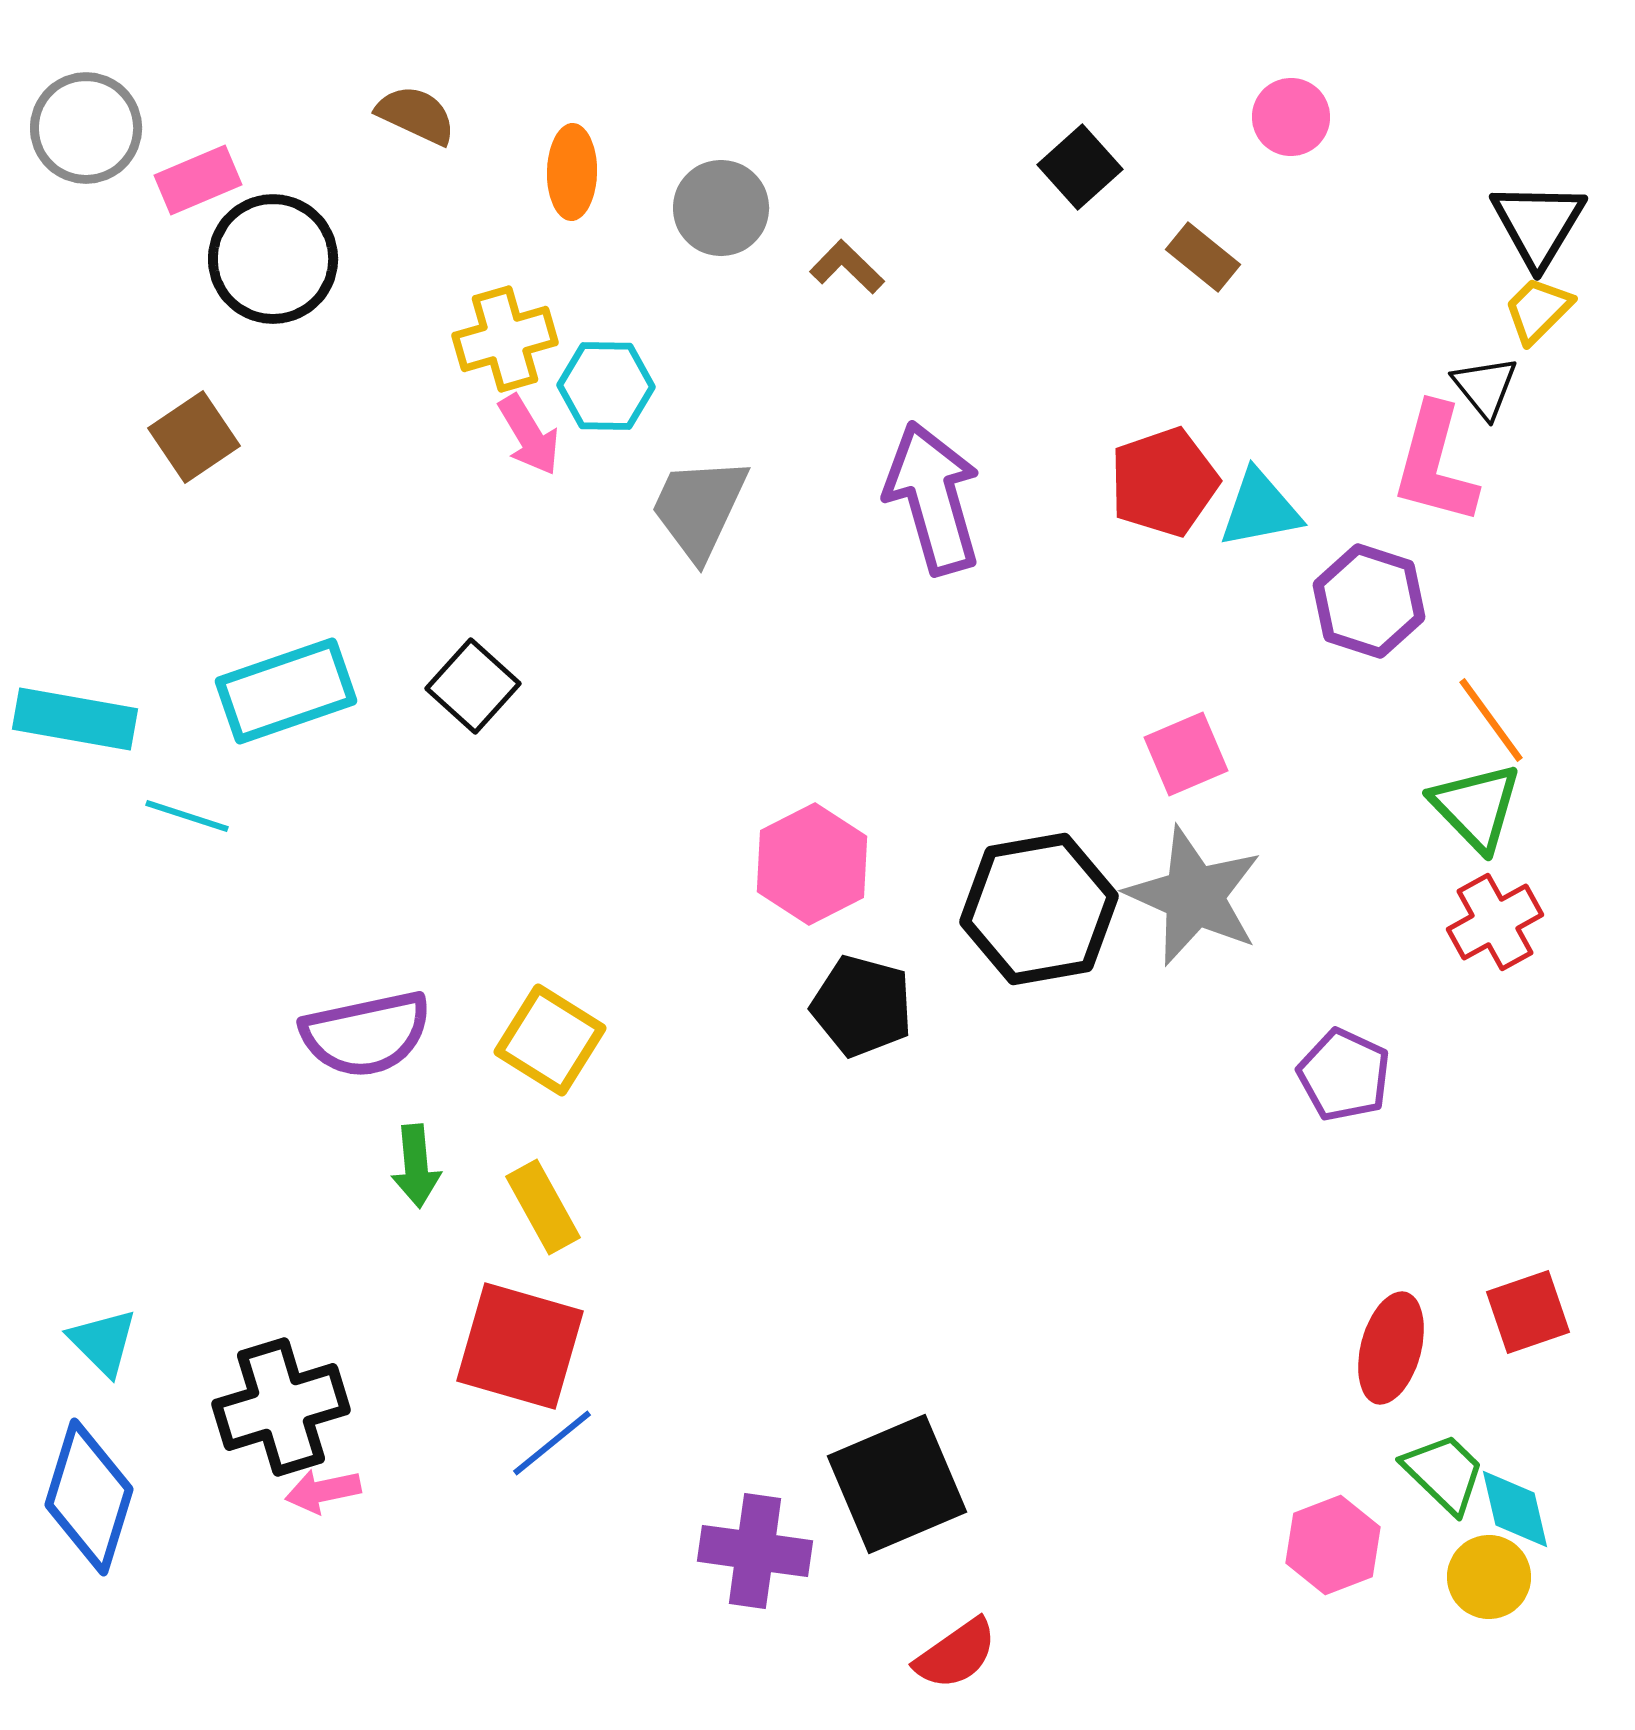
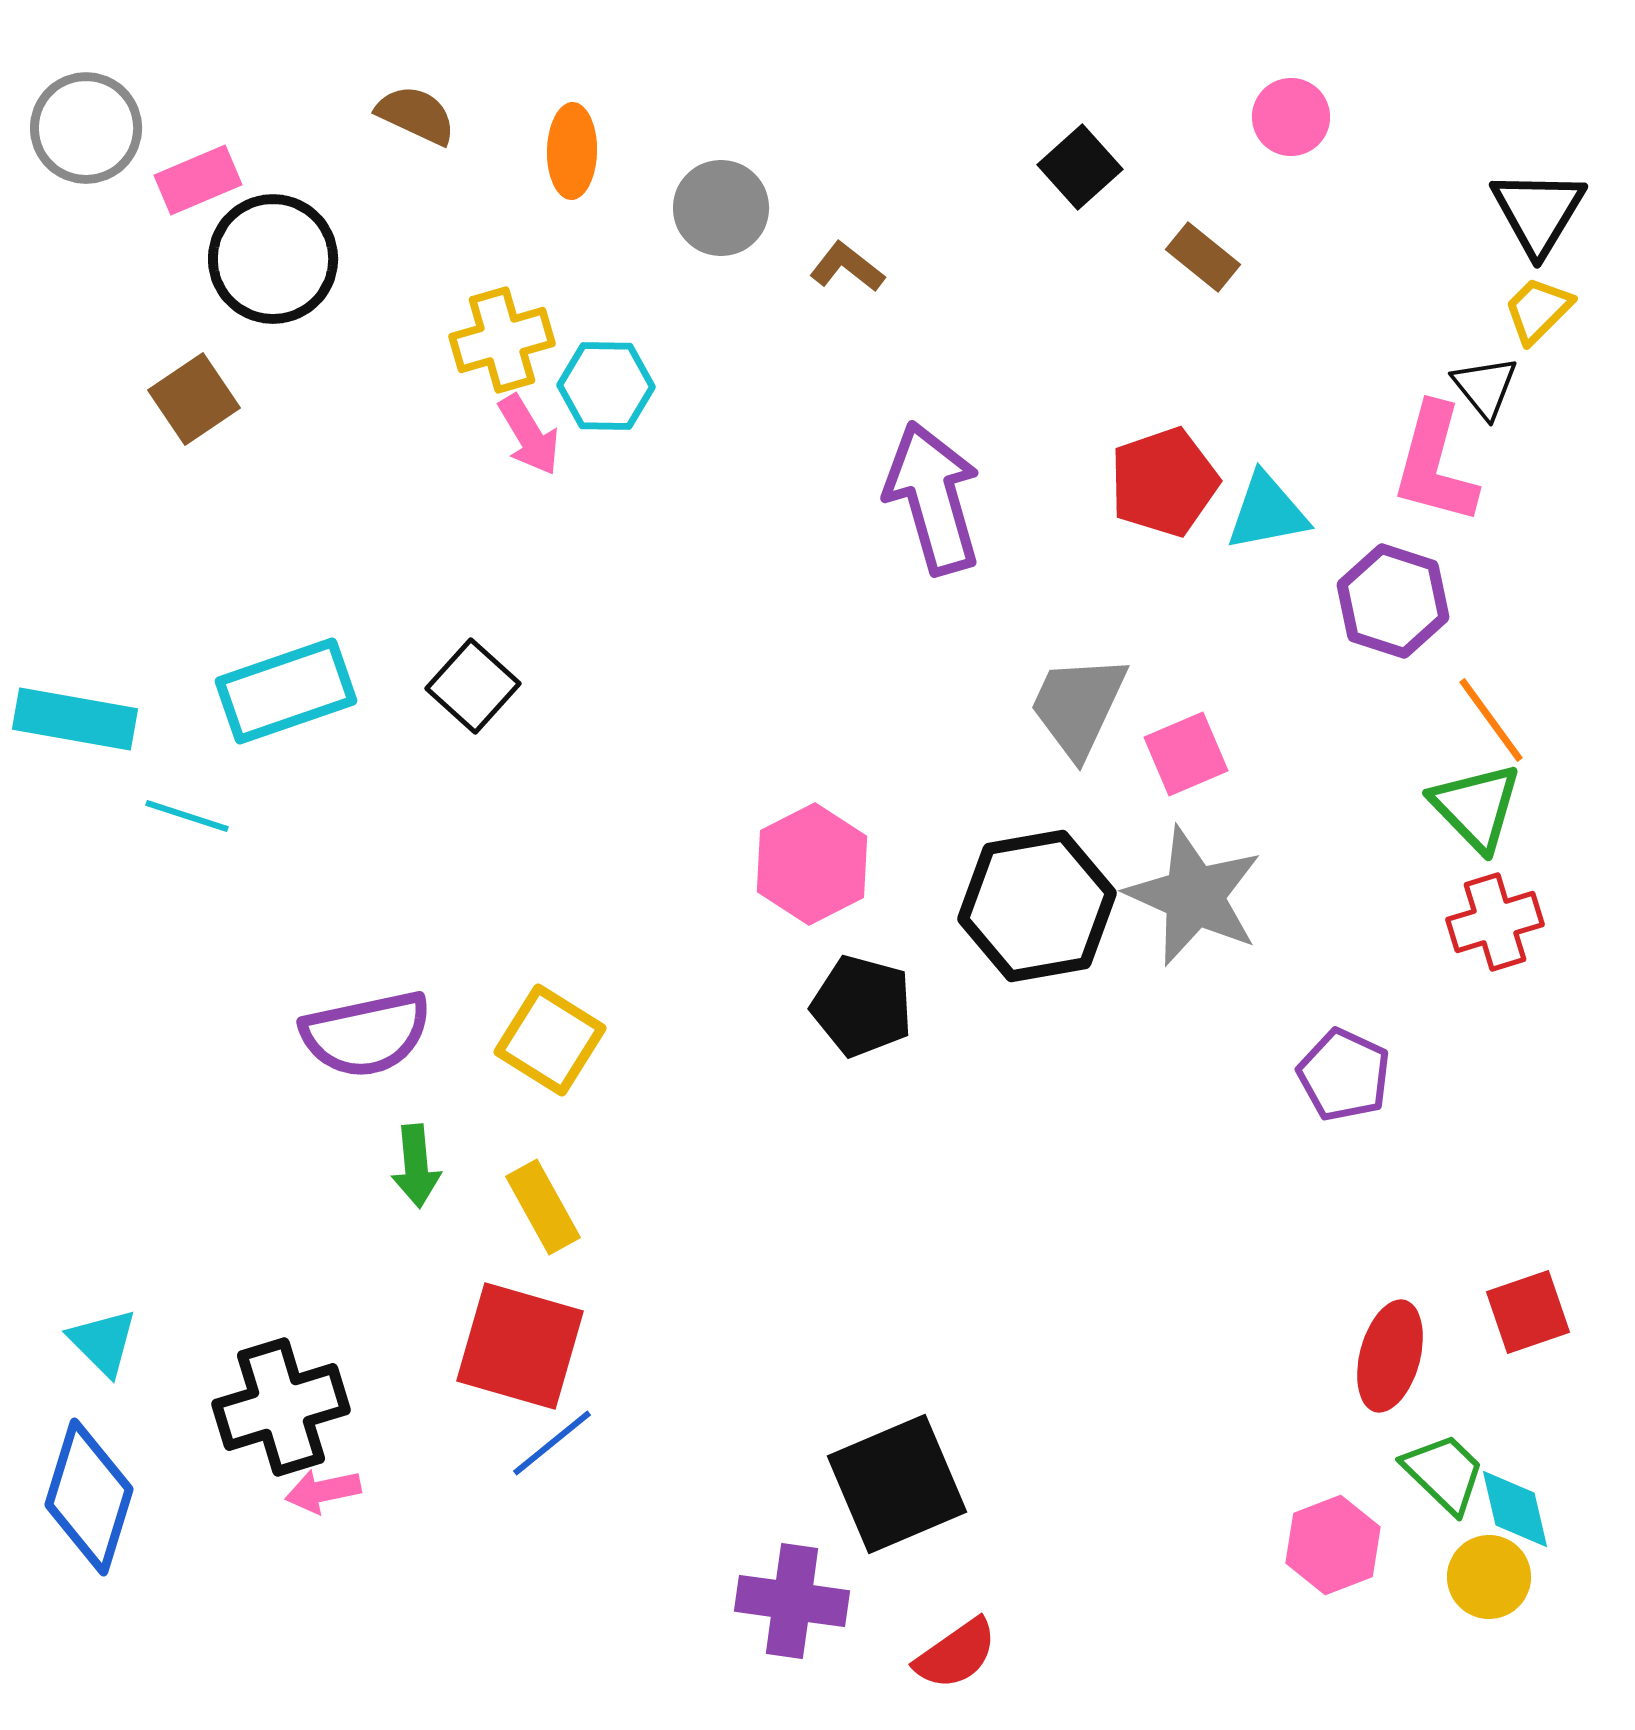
orange ellipse at (572, 172): moved 21 px up
black triangle at (1538, 224): moved 12 px up
brown L-shape at (847, 267): rotated 6 degrees counterclockwise
yellow cross at (505, 339): moved 3 px left, 1 px down
brown square at (194, 437): moved 38 px up
gray trapezoid at (699, 508): moved 379 px right, 198 px down
cyan triangle at (1260, 509): moved 7 px right, 3 px down
purple hexagon at (1369, 601): moved 24 px right
black hexagon at (1039, 909): moved 2 px left, 3 px up
red cross at (1495, 922): rotated 12 degrees clockwise
red ellipse at (1391, 1348): moved 1 px left, 8 px down
purple cross at (755, 1551): moved 37 px right, 50 px down
